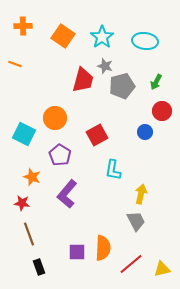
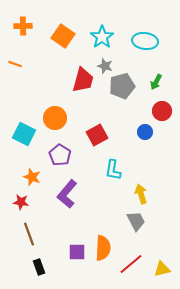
yellow arrow: rotated 30 degrees counterclockwise
red star: moved 1 px left, 1 px up
